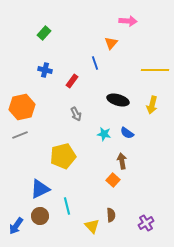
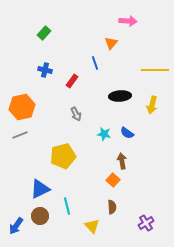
black ellipse: moved 2 px right, 4 px up; rotated 20 degrees counterclockwise
brown semicircle: moved 1 px right, 8 px up
